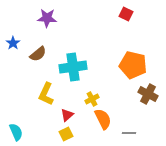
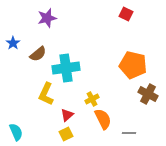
purple star: rotated 18 degrees counterclockwise
cyan cross: moved 7 px left, 1 px down
